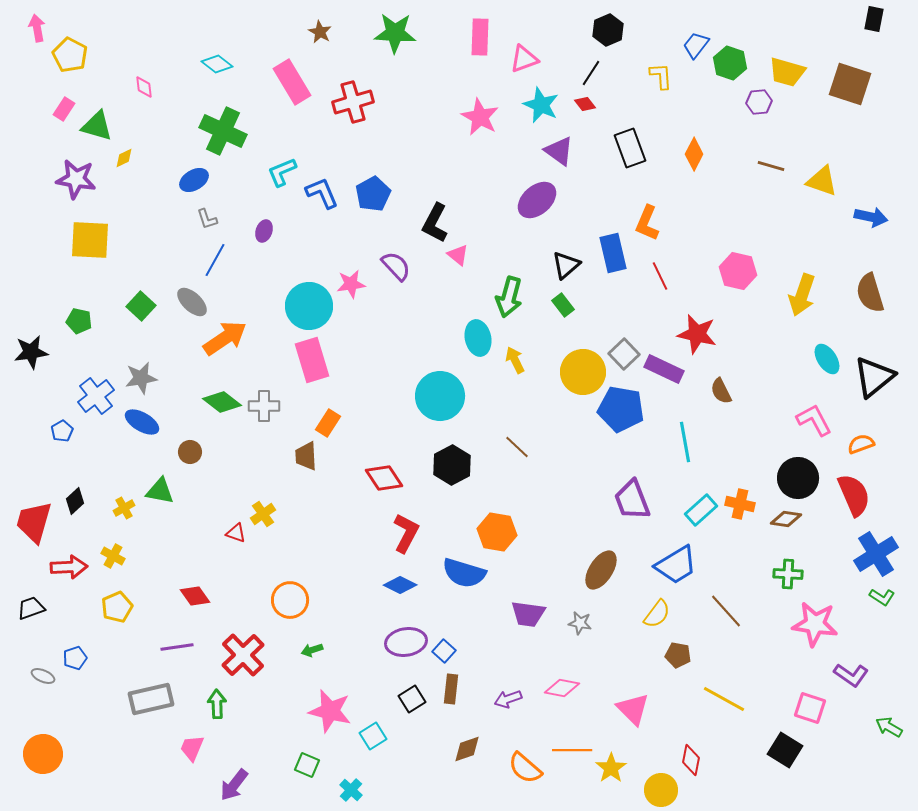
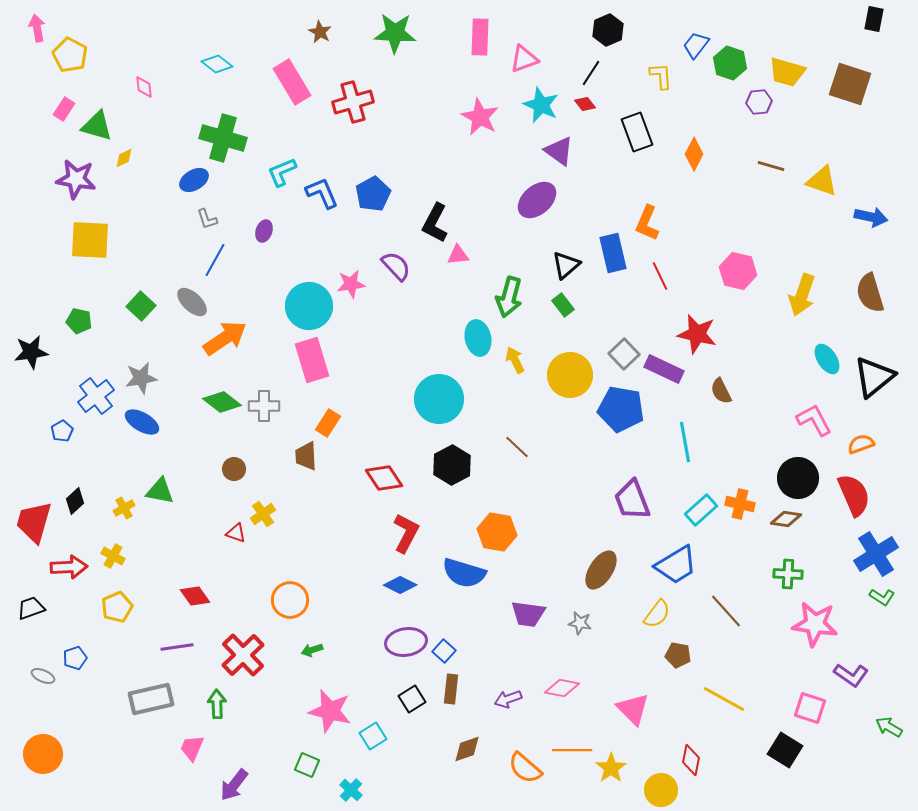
green cross at (223, 131): moved 7 px down; rotated 9 degrees counterclockwise
black rectangle at (630, 148): moved 7 px right, 16 px up
pink triangle at (458, 255): rotated 45 degrees counterclockwise
yellow circle at (583, 372): moved 13 px left, 3 px down
cyan circle at (440, 396): moved 1 px left, 3 px down
brown circle at (190, 452): moved 44 px right, 17 px down
